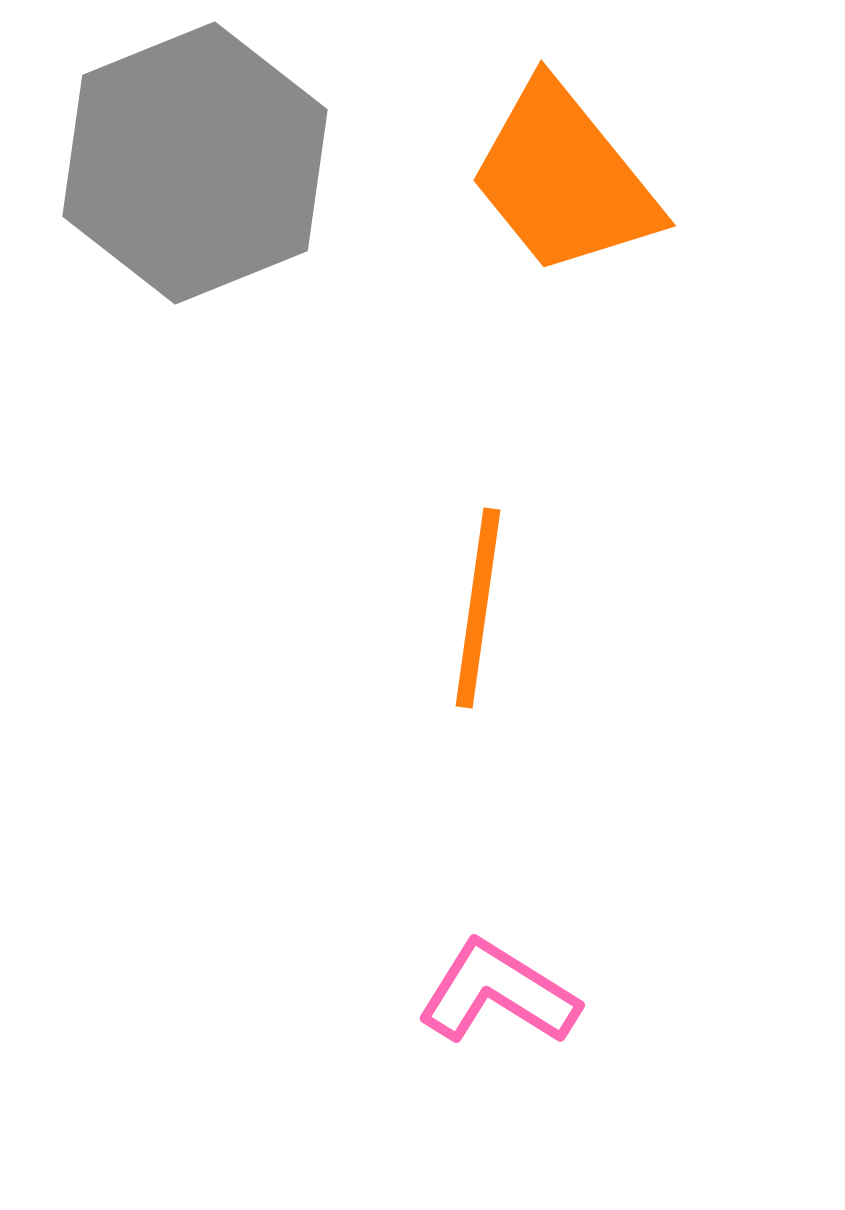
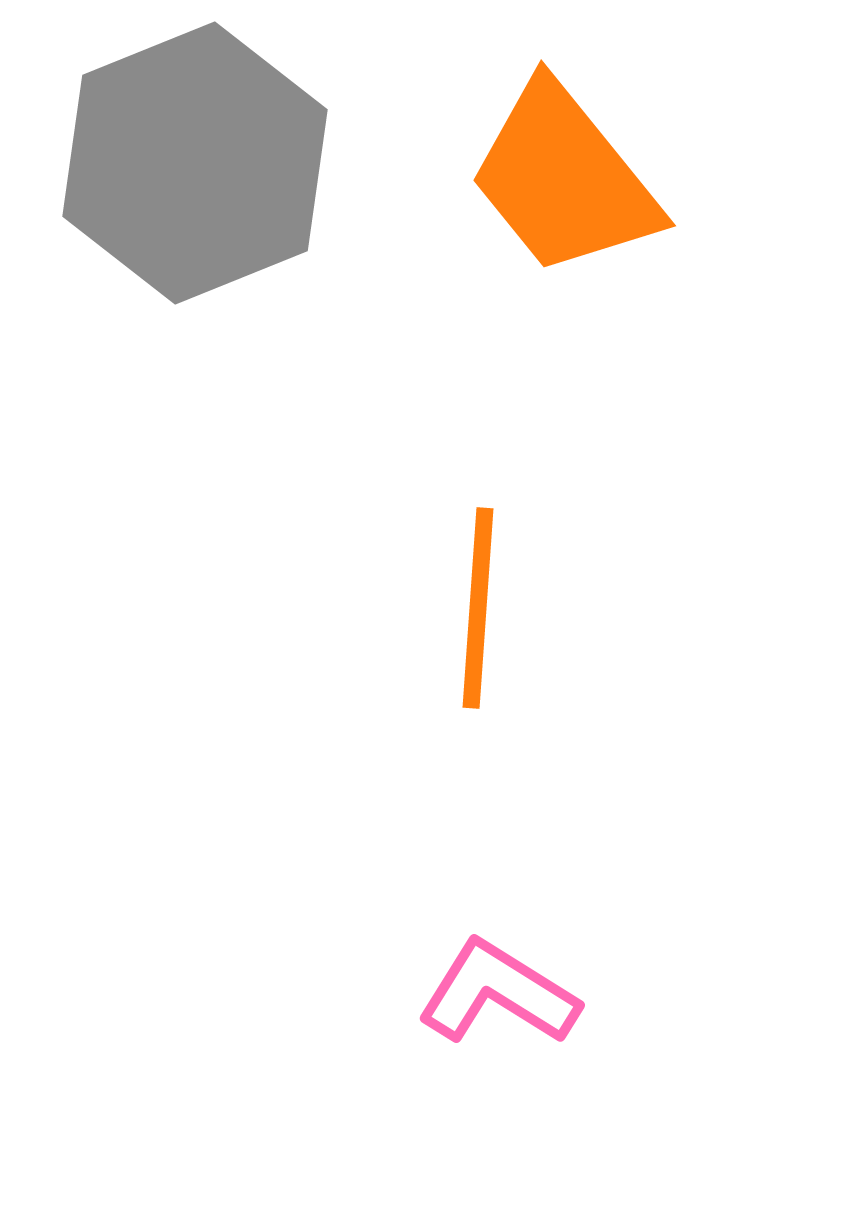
orange line: rotated 4 degrees counterclockwise
